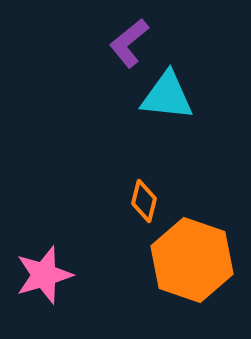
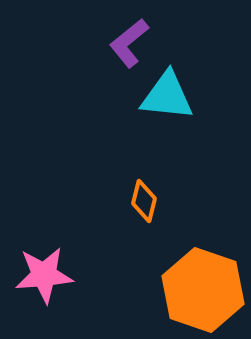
orange hexagon: moved 11 px right, 30 px down
pink star: rotated 12 degrees clockwise
